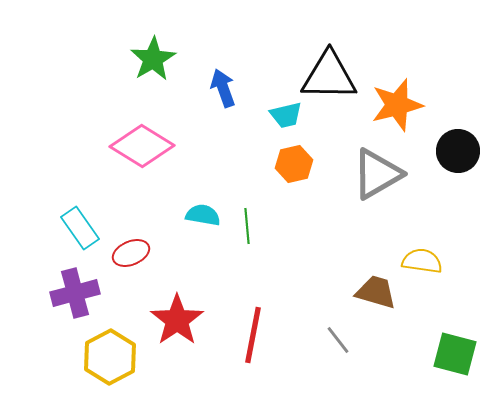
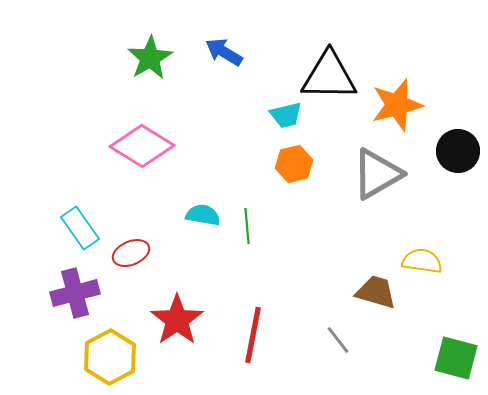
green star: moved 3 px left, 1 px up
blue arrow: moved 1 px right, 36 px up; rotated 39 degrees counterclockwise
green square: moved 1 px right, 4 px down
